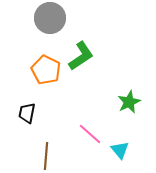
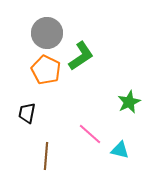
gray circle: moved 3 px left, 15 px down
cyan triangle: rotated 36 degrees counterclockwise
